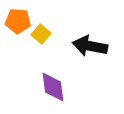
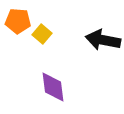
yellow square: moved 1 px right
black arrow: moved 13 px right, 6 px up
